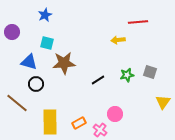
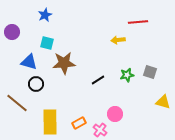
yellow triangle: rotated 49 degrees counterclockwise
